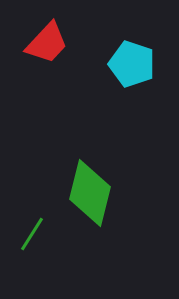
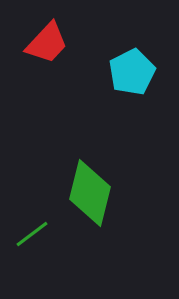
cyan pentagon: moved 8 px down; rotated 27 degrees clockwise
green line: rotated 21 degrees clockwise
